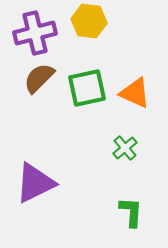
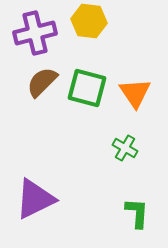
brown semicircle: moved 3 px right, 4 px down
green square: rotated 27 degrees clockwise
orange triangle: rotated 32 degrees clockwise
green cross: rotated 20 degrees counterclockwise
purple triangle: moved 16 px down
green L-shape: moved 6 px right, 1 px down
